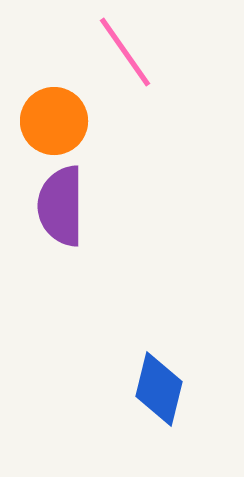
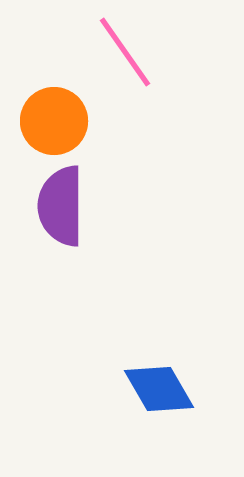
blue diamond: rotated 44 degrees counterclockwise
